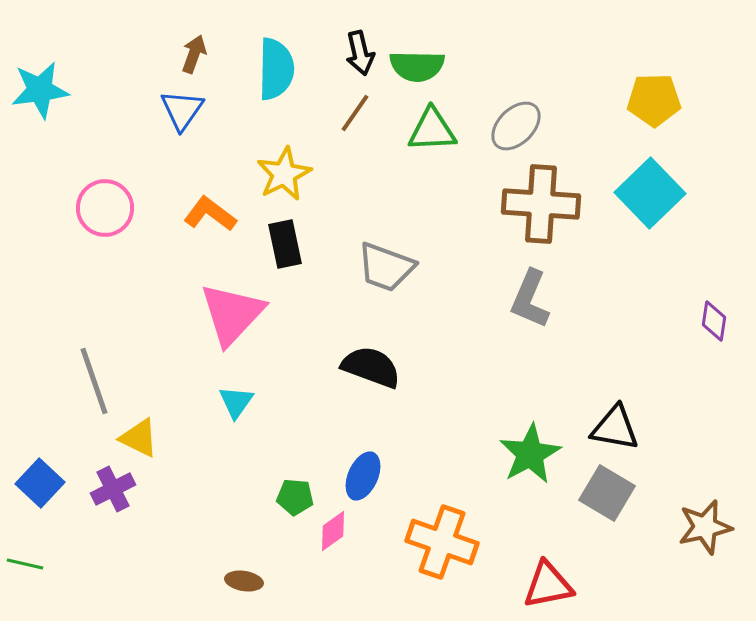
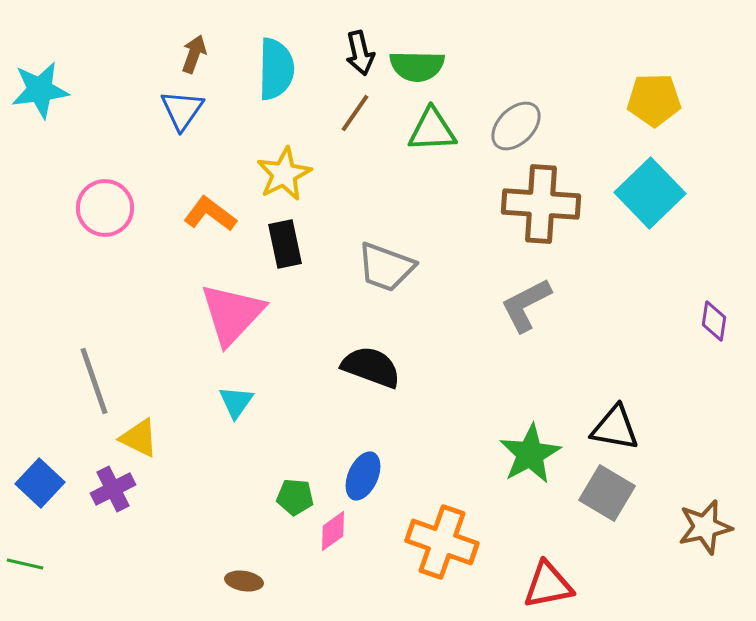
gray L-shape: moved 4 px left, 6 px down; rotated 40 degrees clockwise
